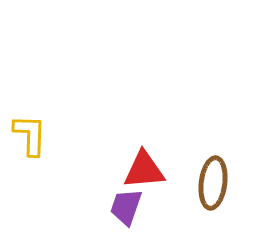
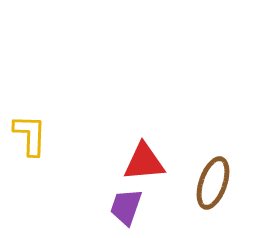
red triangle: moved 8 px up
brown ellipse: rotated 12 degrees clockwise
